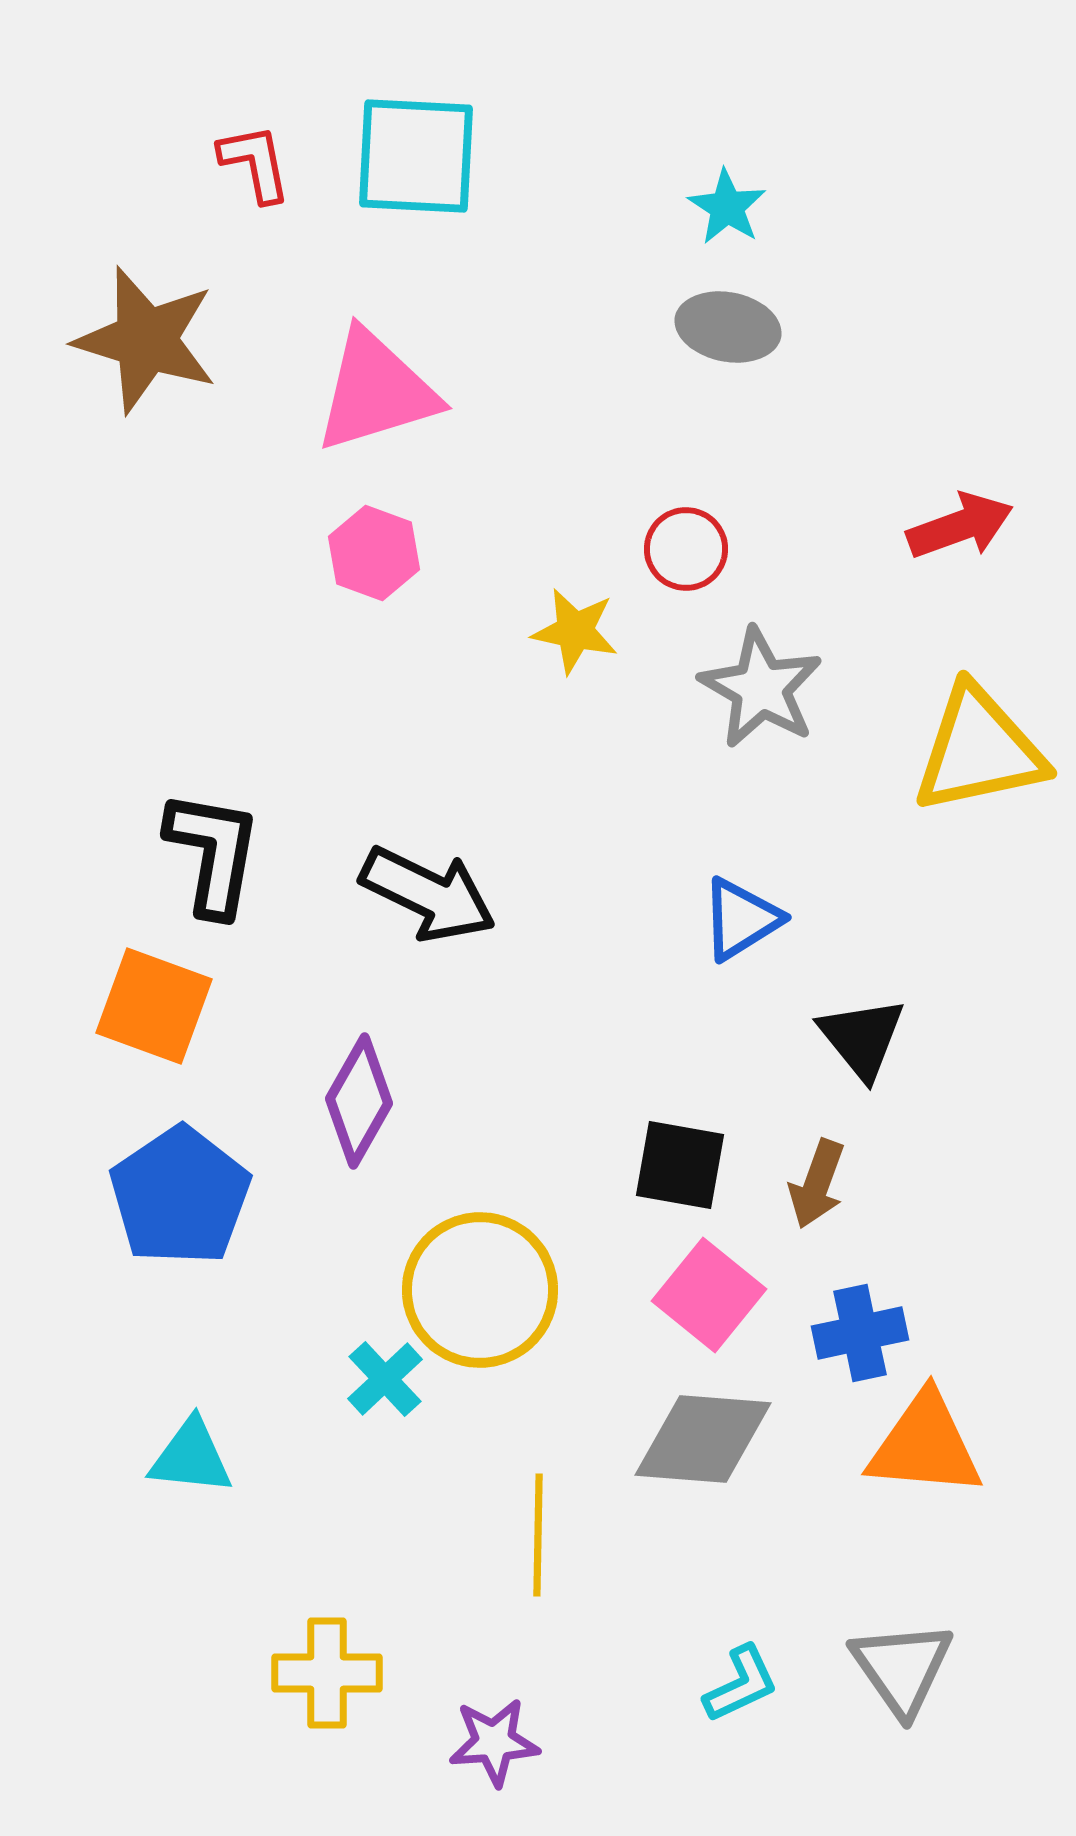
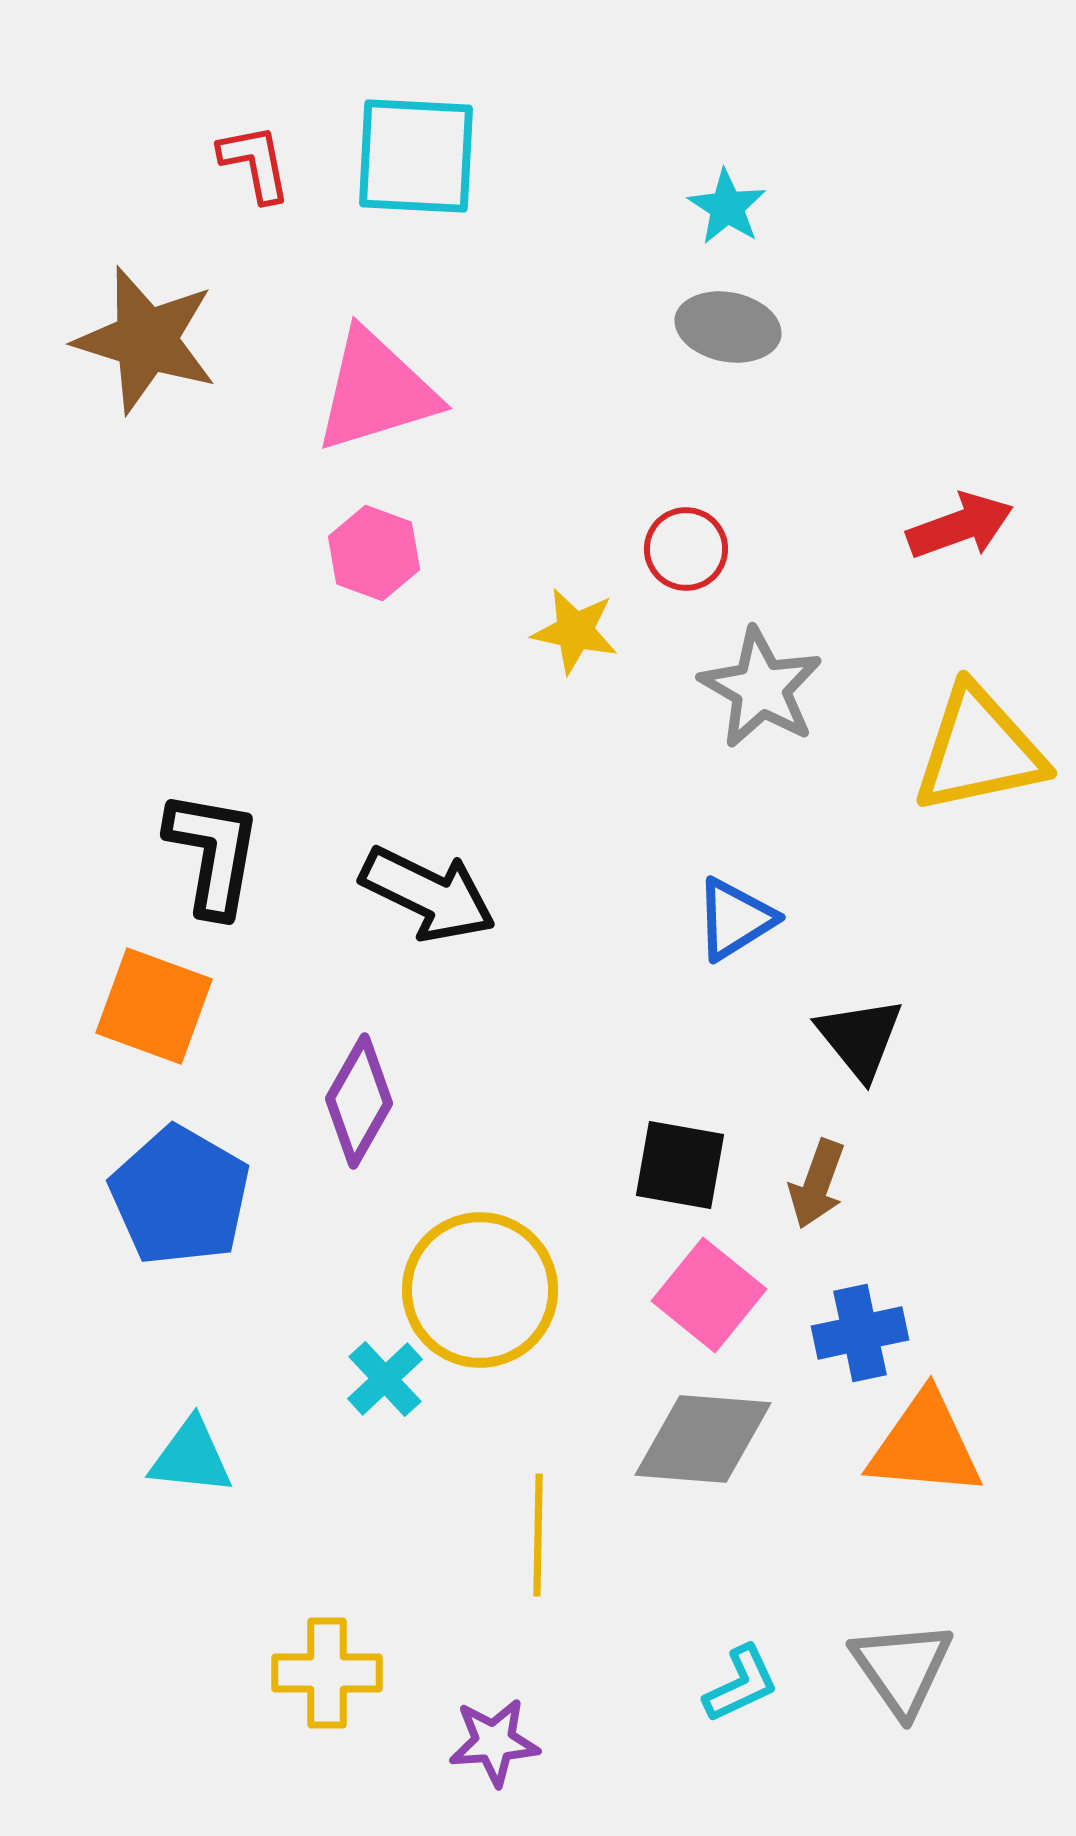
blue triangle: moved 6 px left
black triangle: moved 2 px left
blue pentagon: rotated 8 degrees counterclockwise
